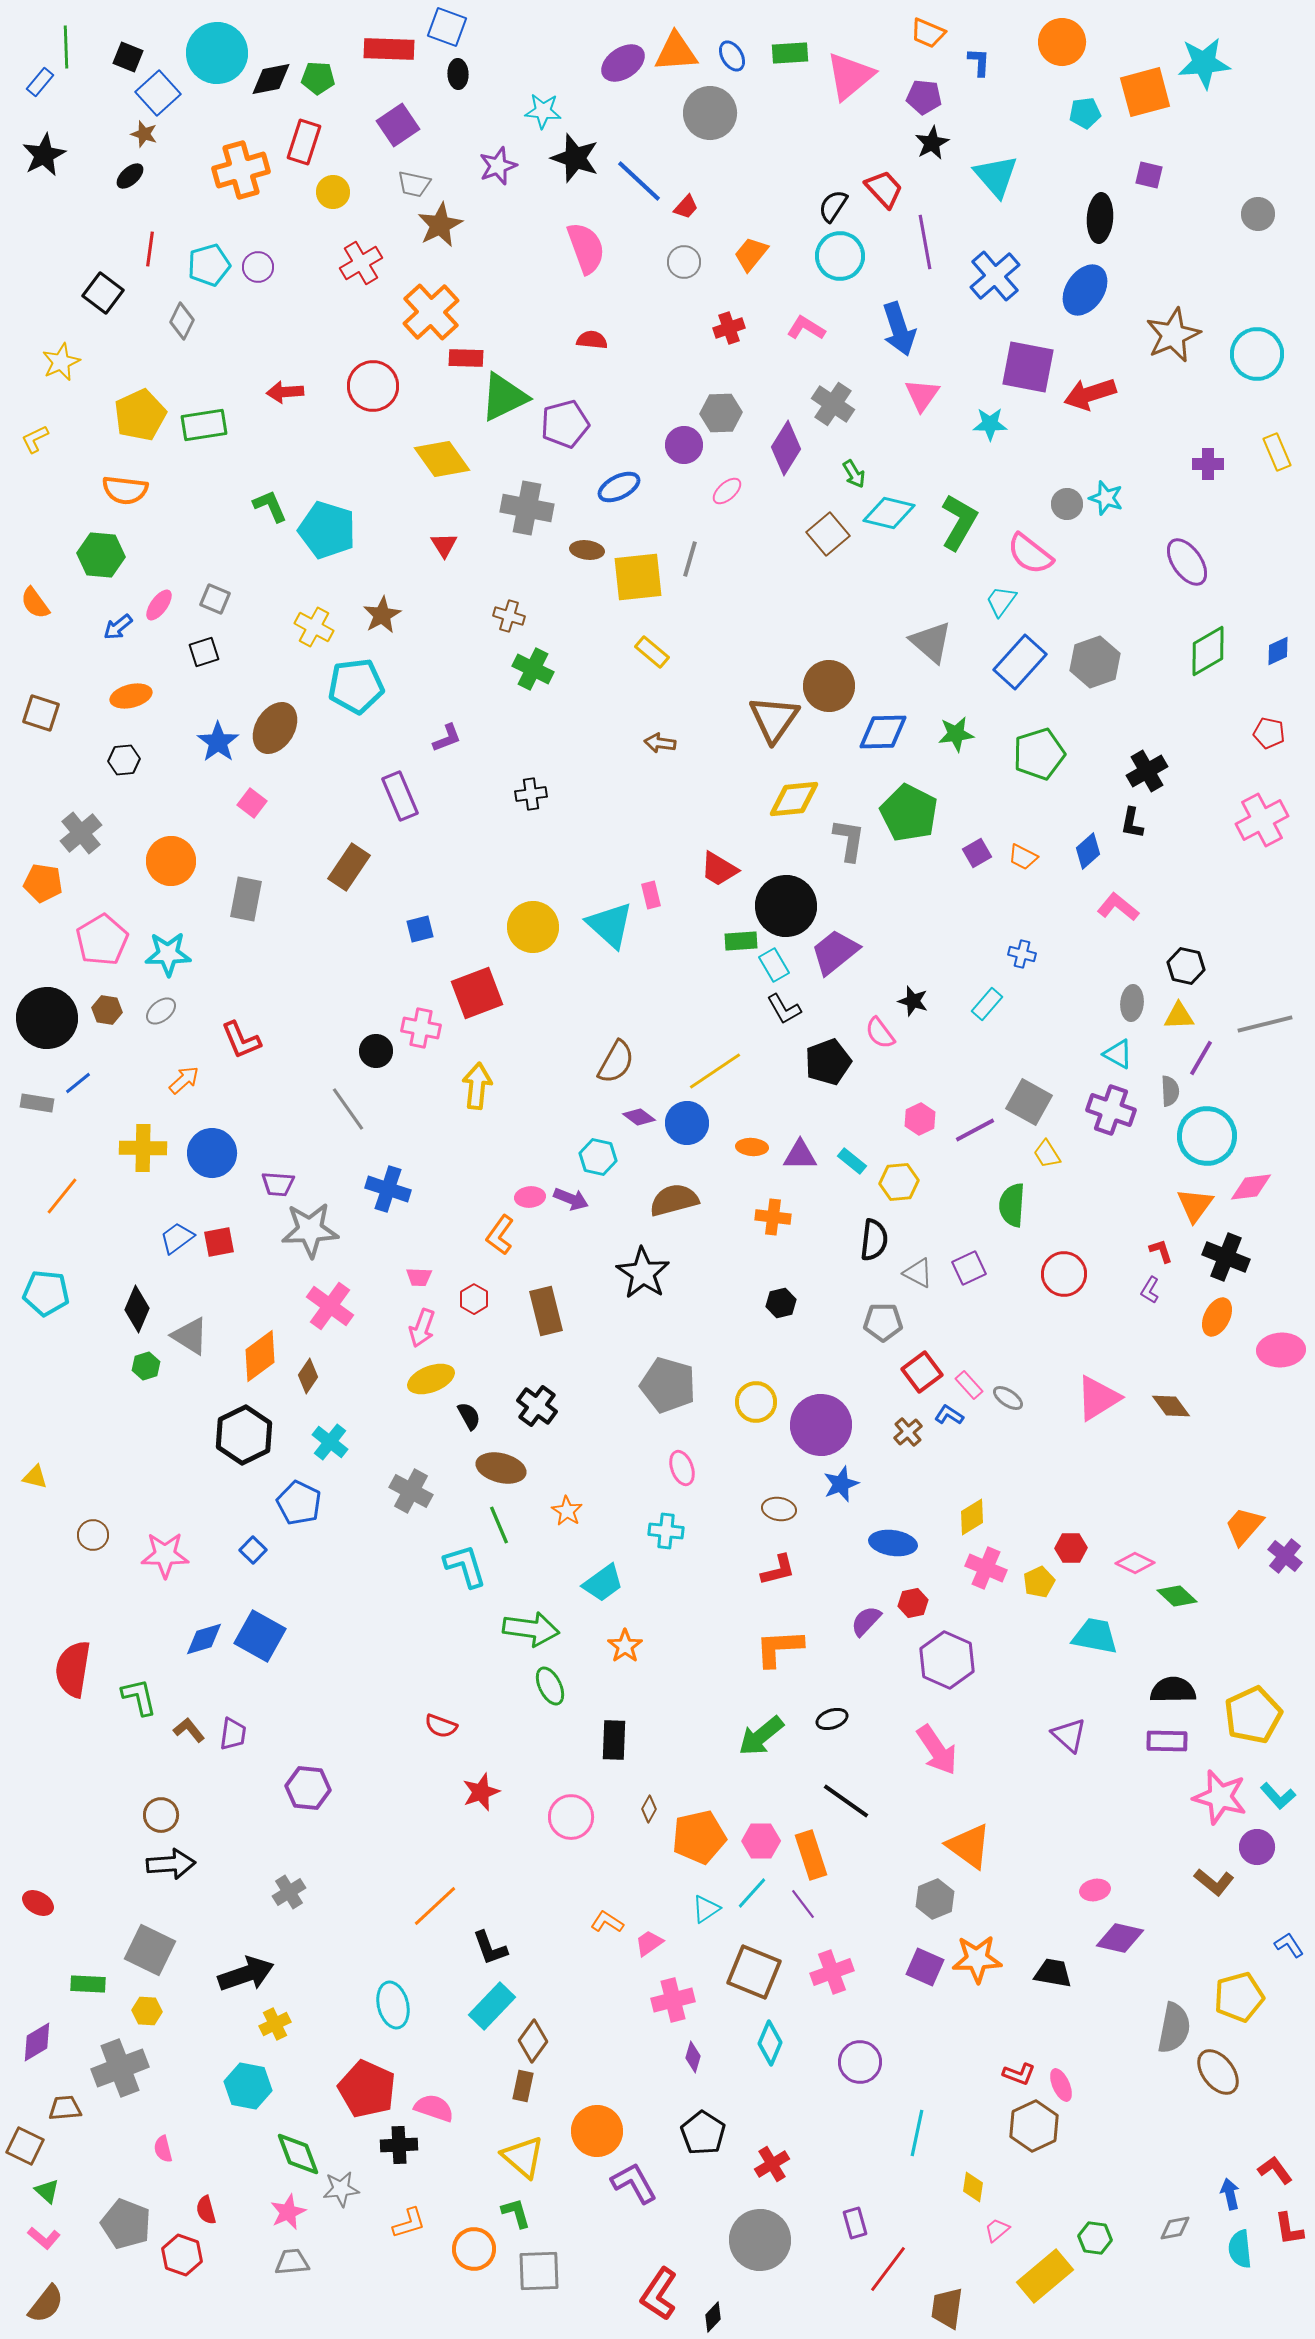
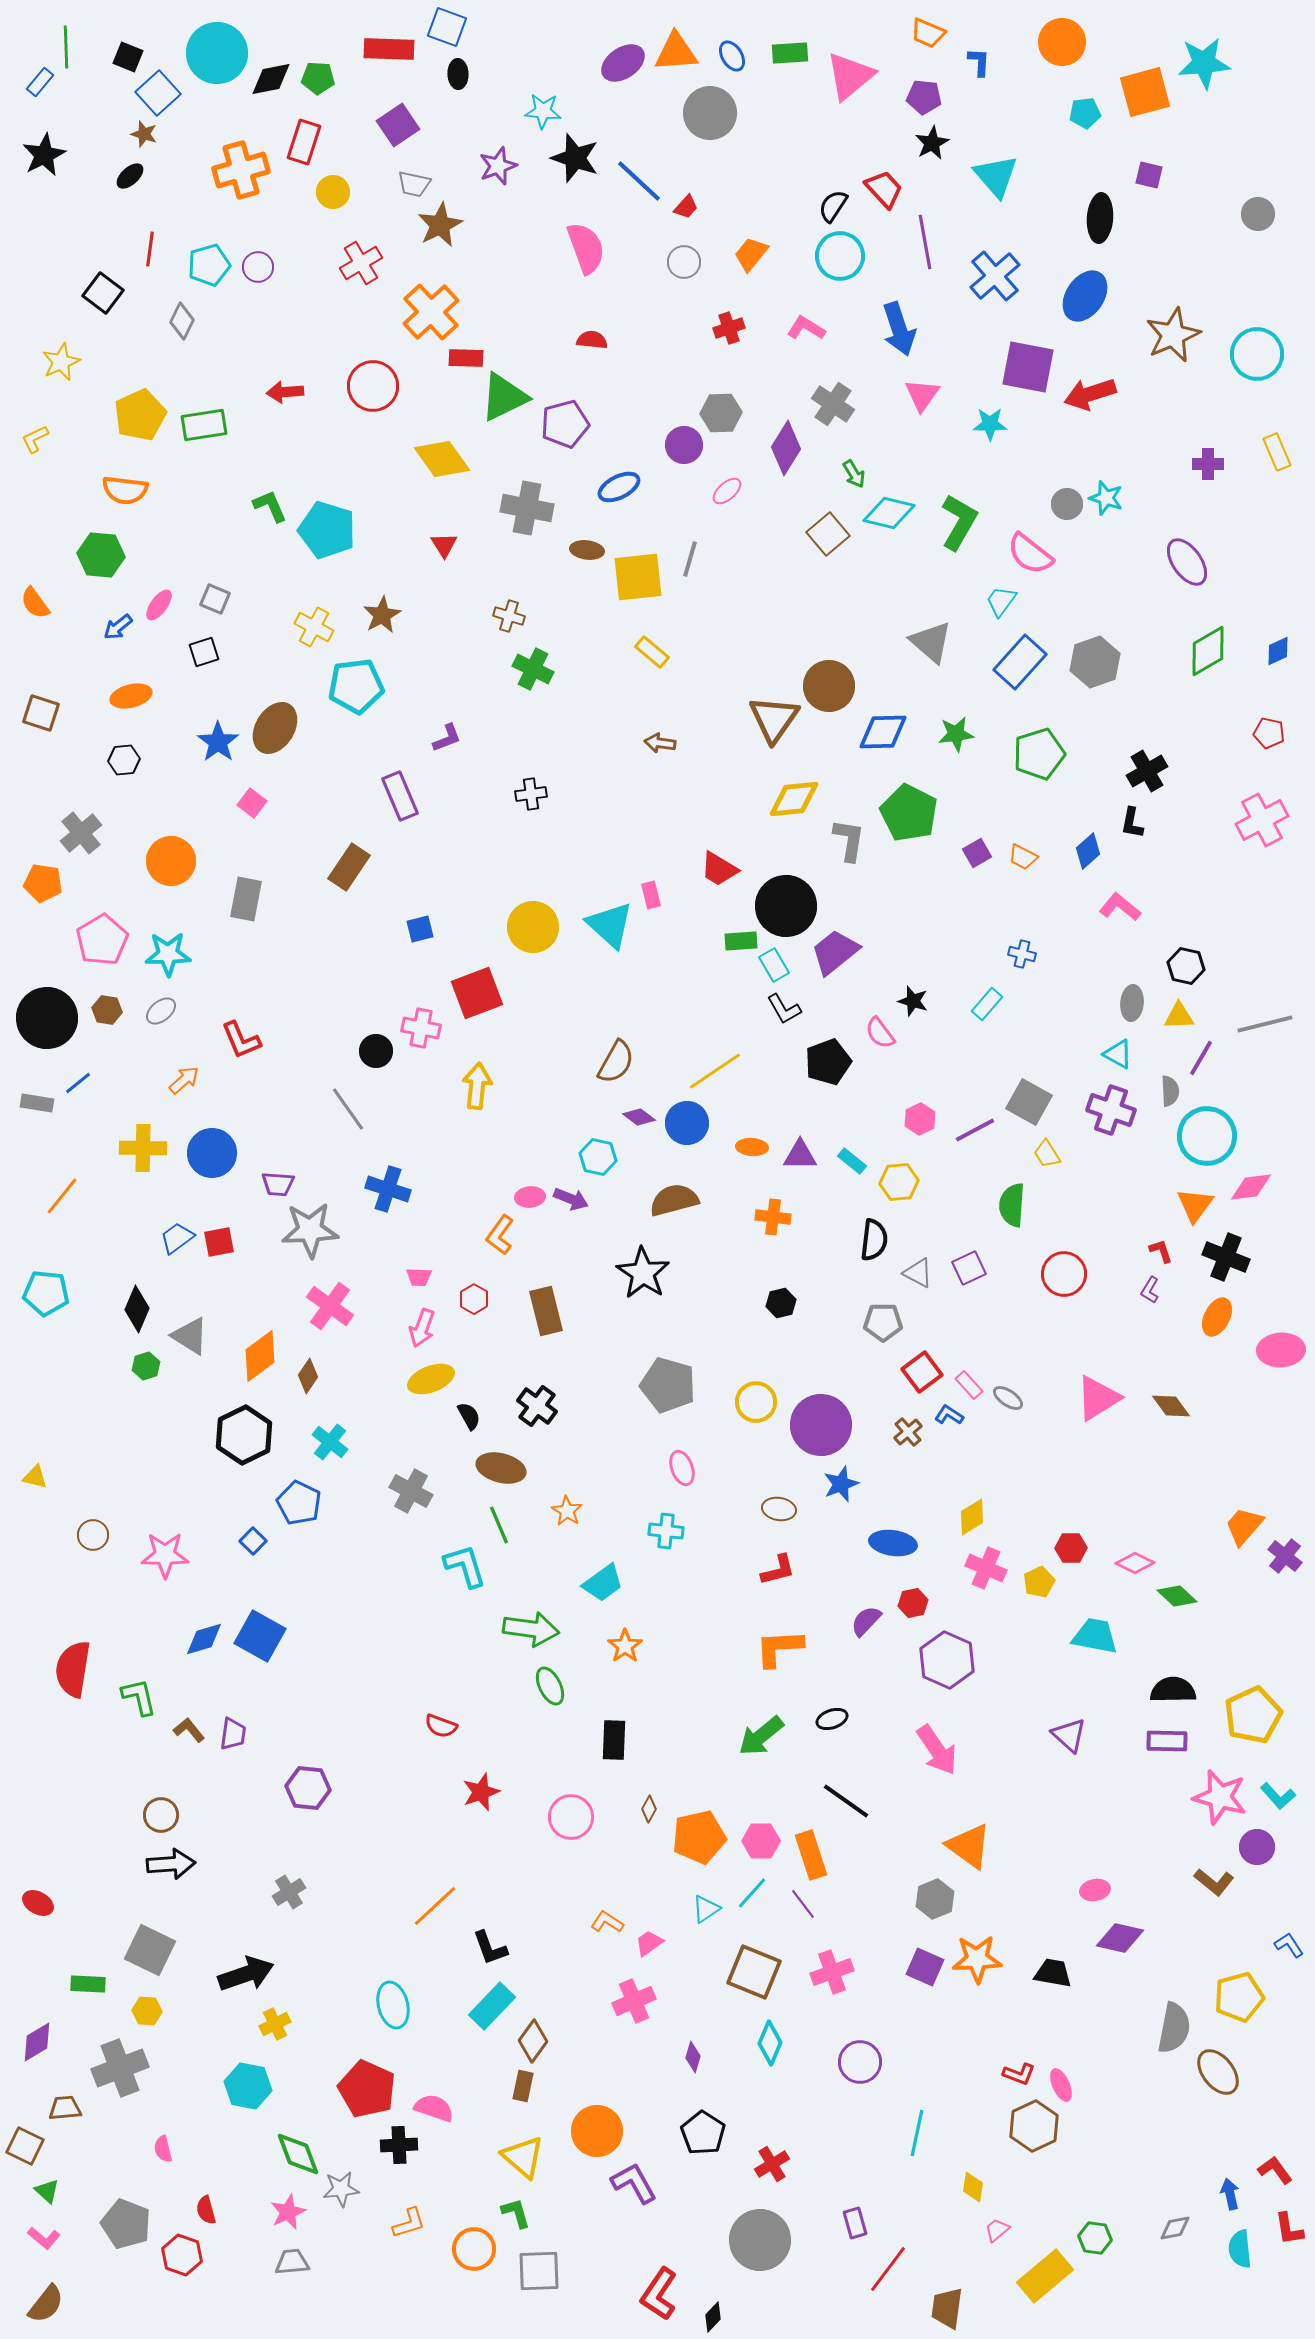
blue ellipse at (1085, 290): moved 6 px down
pink L-shape at (1118, 907): moved 2 px right
blue square at (253, 1550): moved 9 px up
pink cross at (673, 2000): moved 39 px left, 1 px down; rotated 9 degrees counterclockwise
